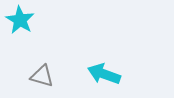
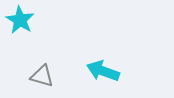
cyan arrow: moved 1 px left, 3 px up
